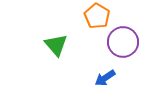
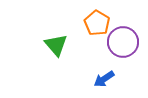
orange pentagon: moved 7 px down
blue arrow: moved 1 px left, 1 px down
